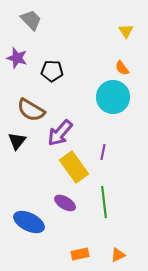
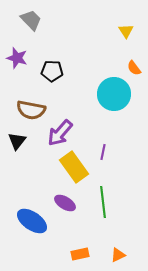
orange semicircle: moved 12 px right
cyan circle: moved 1 px right, 3 px up
brown semicircle: rotated 20 degrees counterclockwise
green line: moved 1 px left
blue ellipse: moved 3 px right, 1 px up; rotated 8 degrees clockwise
